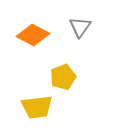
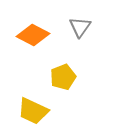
yellow trapezoid: moved 4 px left, 4 px down; rotated 32 degrees clockwise
